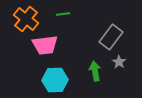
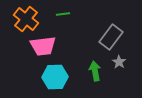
pink trapezoid: moved 2 px left, 1 px down
cyan hexagon: moved 3 px up
